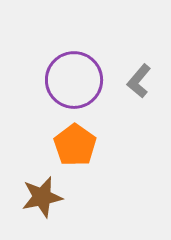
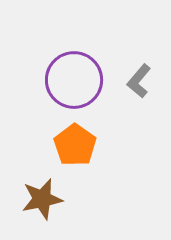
brown star: moved 2 px down
